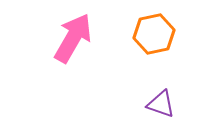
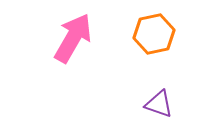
purple triangle: moved 2 px left
